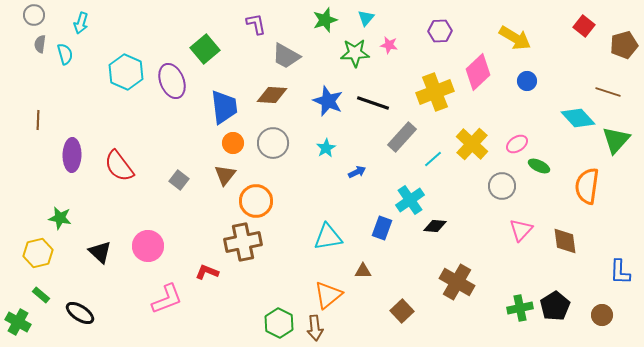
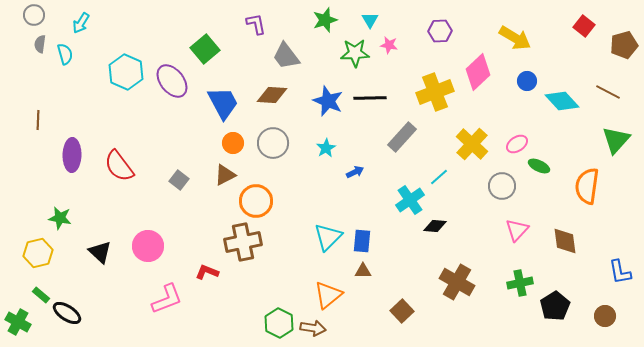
cyan triangle at (366, 18): moved 4 px right, 2 px down; rotated 12 degrees counterclockwise
cyan arrow at (81, 23): rotated 15 degrees clockwise
gray trapezoid at (286, 56): rotated 24 degrees clockwise
purple ellipse at (172, 81): rotated 16 degrees counterclockwise
brown line at (608, 92): rotated 10 degrees clockwise
black line at (373, 103): moved 3 px left, 5 px up; rotated 20 degrees counterclockwise
blue trapezoid at (224, 107): moved 1 px left, 4 px up; rotated 21 degrees counterclockwise
cyan diamond at (578, 118): moved 16 px left, 17 px up
cyan line at (433, 159): moved 6 px right, 18 px down
blue arrow at (357, 172): moved 2 px left
brown triangle at (225, 175): rotated 25 degrees clockwise
blue rectangle at (382, 228): moved 20 px left, 13 px down; rotated 15 degrees counterclockwise
pink triangle at (521, 230): moved 4 px left
cyan triangle at (328, 237): rotated 36 degrees counterclockwise
blue L-shape at (620, 272): rotated 12 degrees counterclockwise
green cross at (520, 308): moved 25 px up
black ellipse at (80, 313): moved 13 px left
brown circle at (602, 315): moved 3 px right, 1 px down
brown arrow at (315, 328): moved 2 px left; rotated 75 degrees counterclockwise
